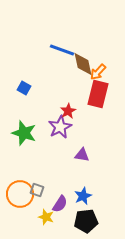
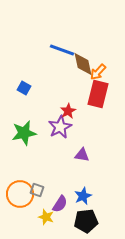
green star: rotated 30 degrees counterclockwise
